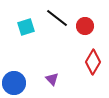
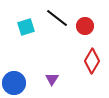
red diamond: moved 1 px left, 1 px up
purple triangle: rotated 16 degrees clockwise
